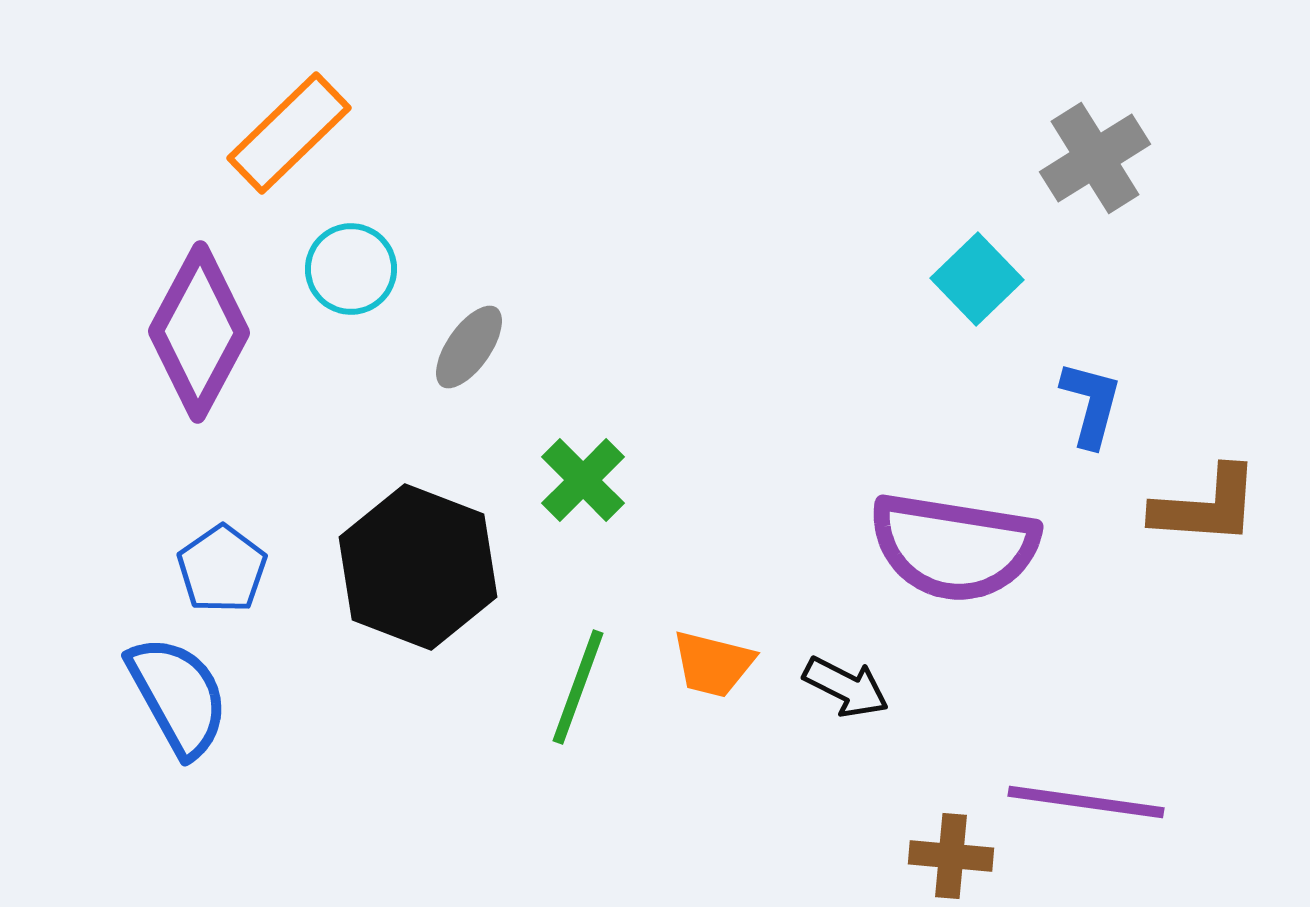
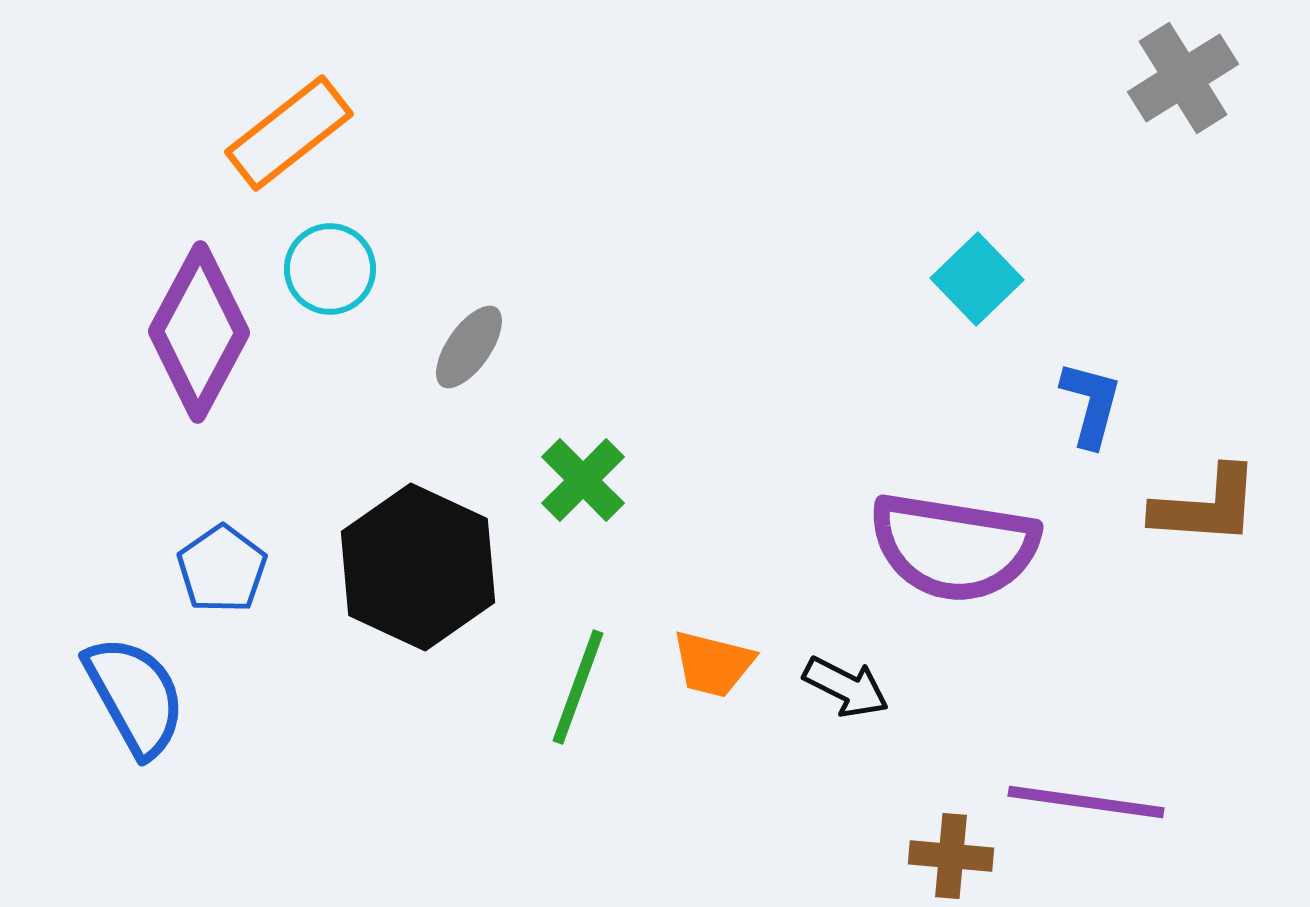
orange rectangle: rotated 6 degrees clockwise
gray cross: moved 88 px right, 80 px up
cyan circle: moved 21 px left
black hexagon: rotated 4 degrees clockwise
blue semicircle: moved 43 px left
